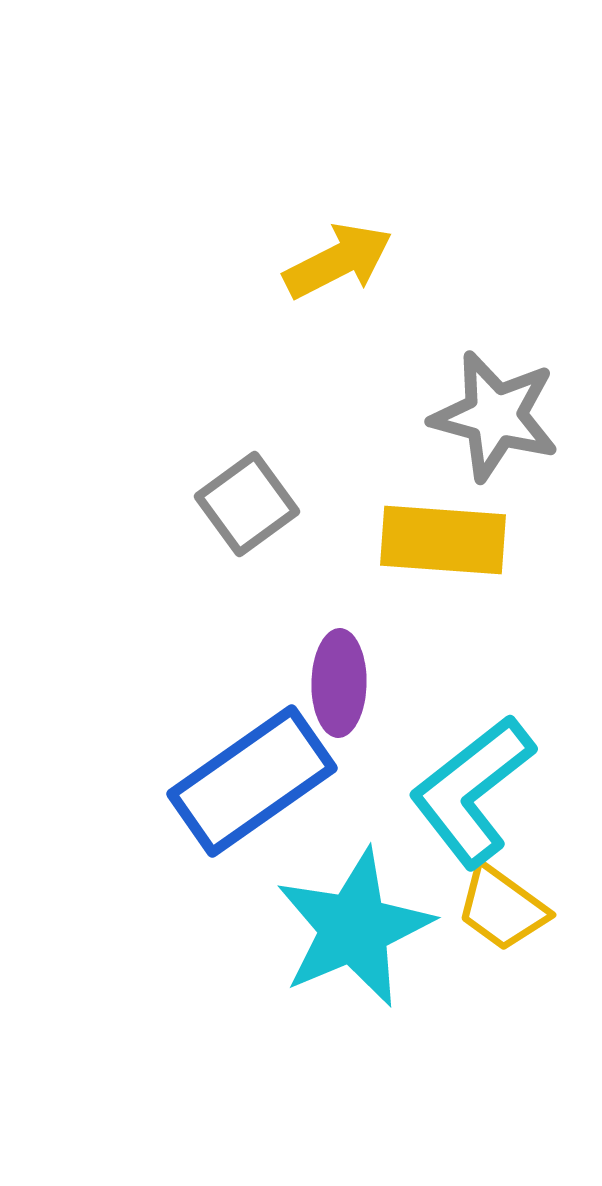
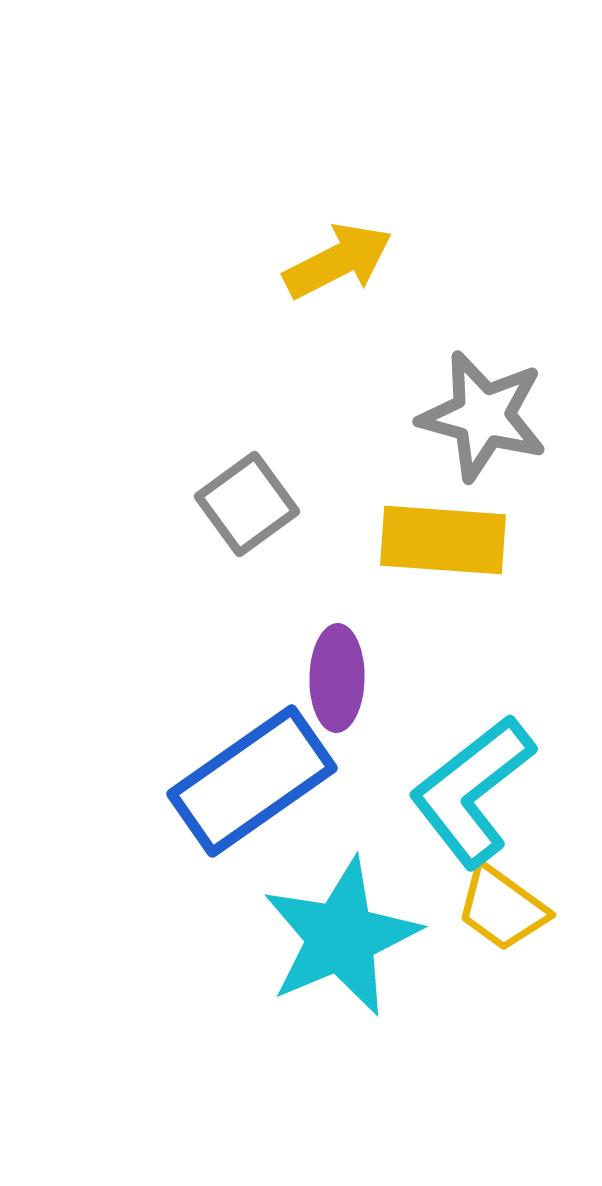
gray star: moved 12 px left
purple ellipse: moved 2 px left, 5 px up
cyan star: moved 13 px left, 9 px down
